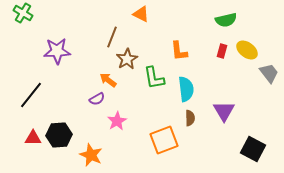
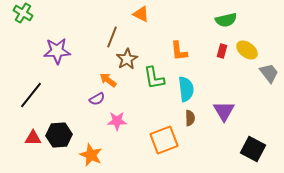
pink star: rotated 30 degrees clockwise
